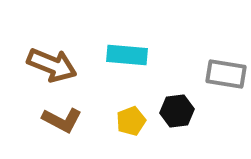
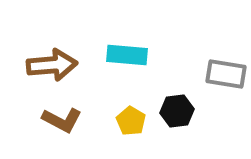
brown arrow: rotated 27 degrees counterclockwise
yellow pentagon: rotated 20 degrees counterclockwise
